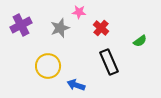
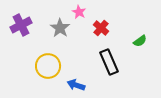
pink star: rotated 24 degrees clockwise
gray star: rotated 18 degrees counterclockwise
